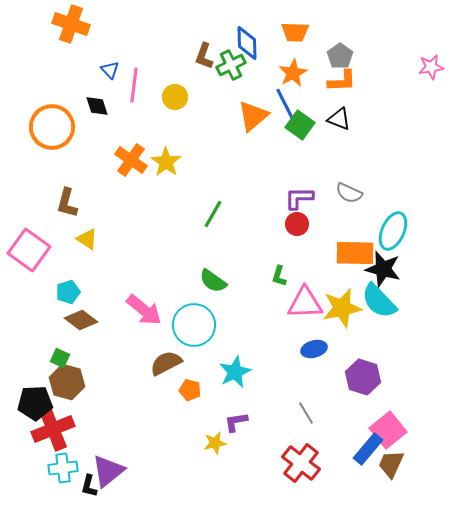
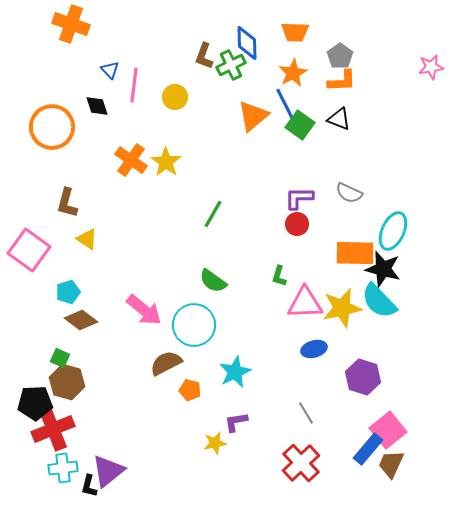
red cross at (301, 463): rotated 9 degrees clockwise
